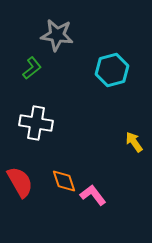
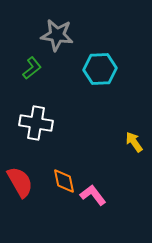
cyan hexagon: moved 12 px left, 1 px up; rotated 12 degrees clockwise
orange diamond: rotated 8 degrees clockwise
